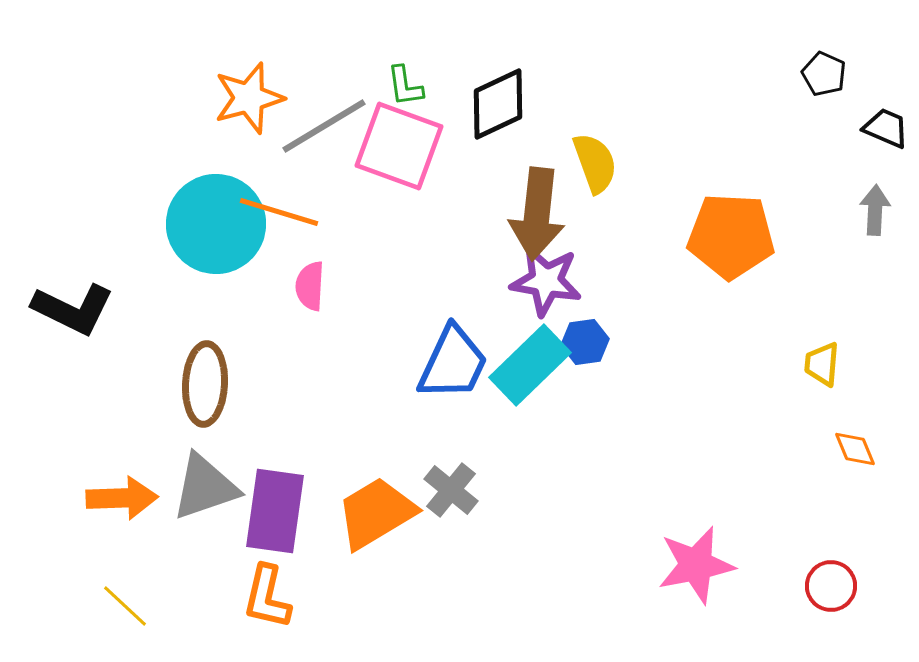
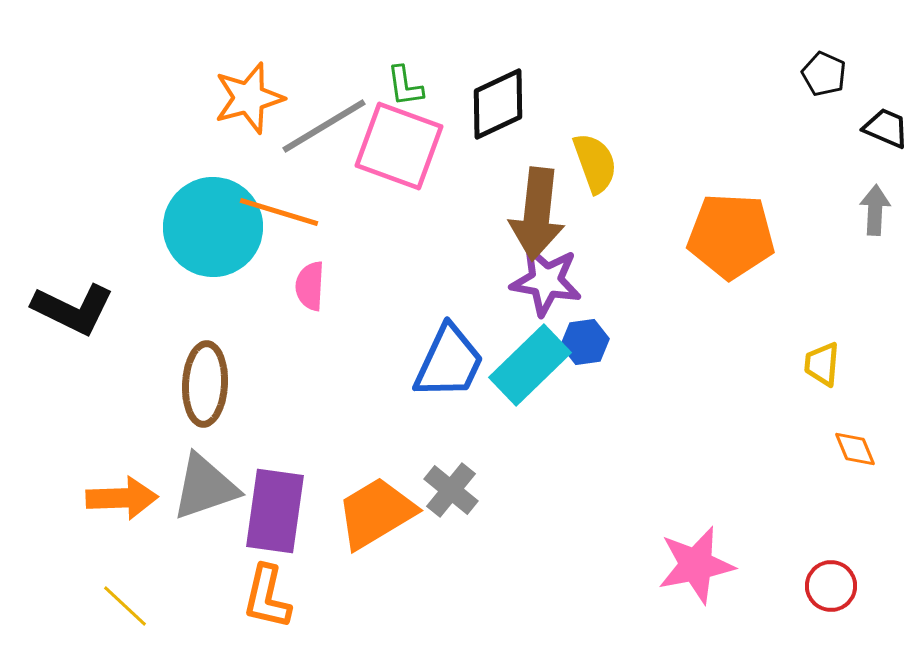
cyan circle: moved 3 px left, 3 px down
blue trapezoid: moved 4 px left, 1 px up
